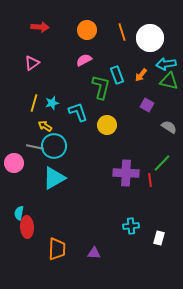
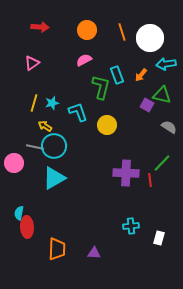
green triangle: moved 7 px left, 14 px down
